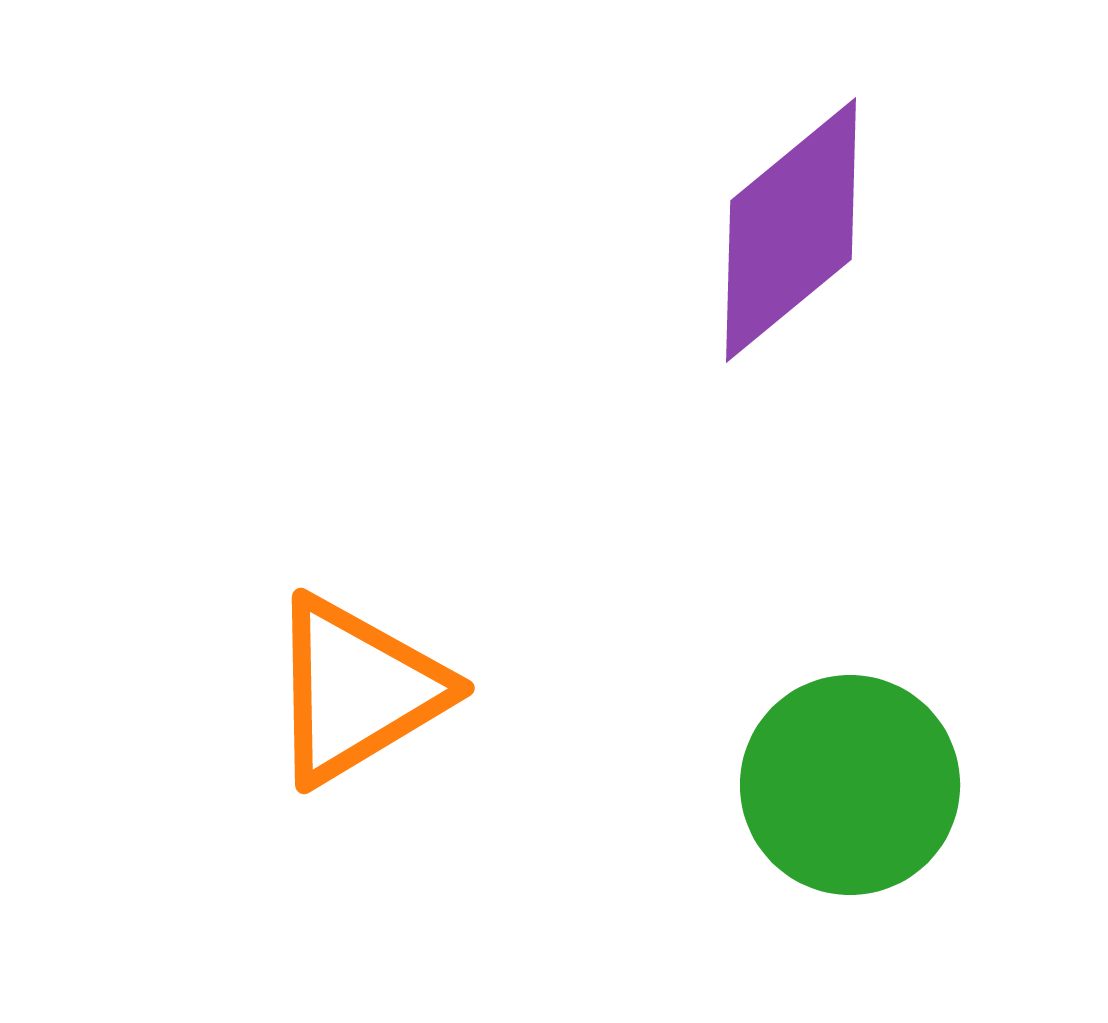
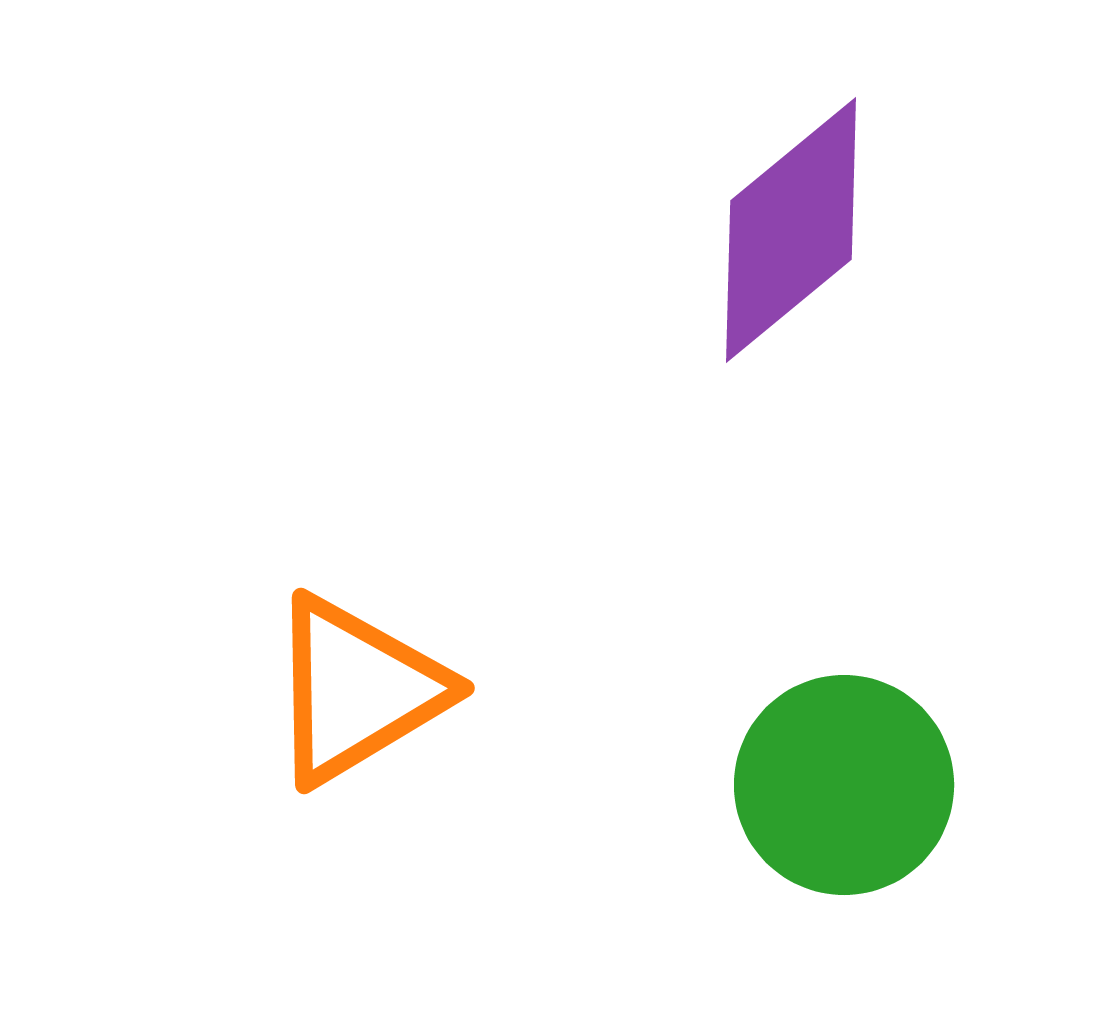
green circle: moved 6 px left
